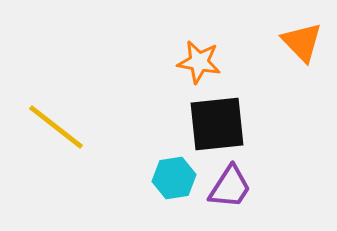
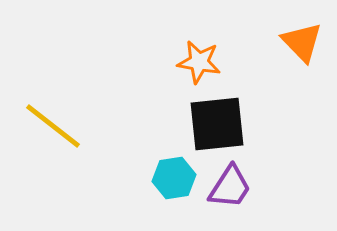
yellow line: moved 3 px left, 1 px up
